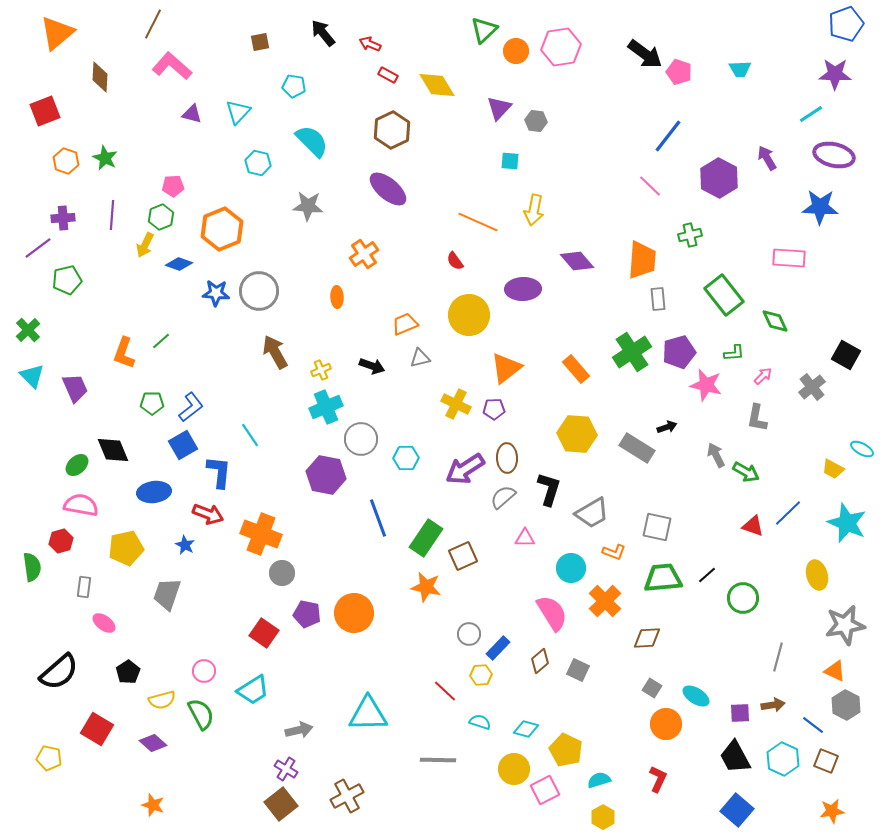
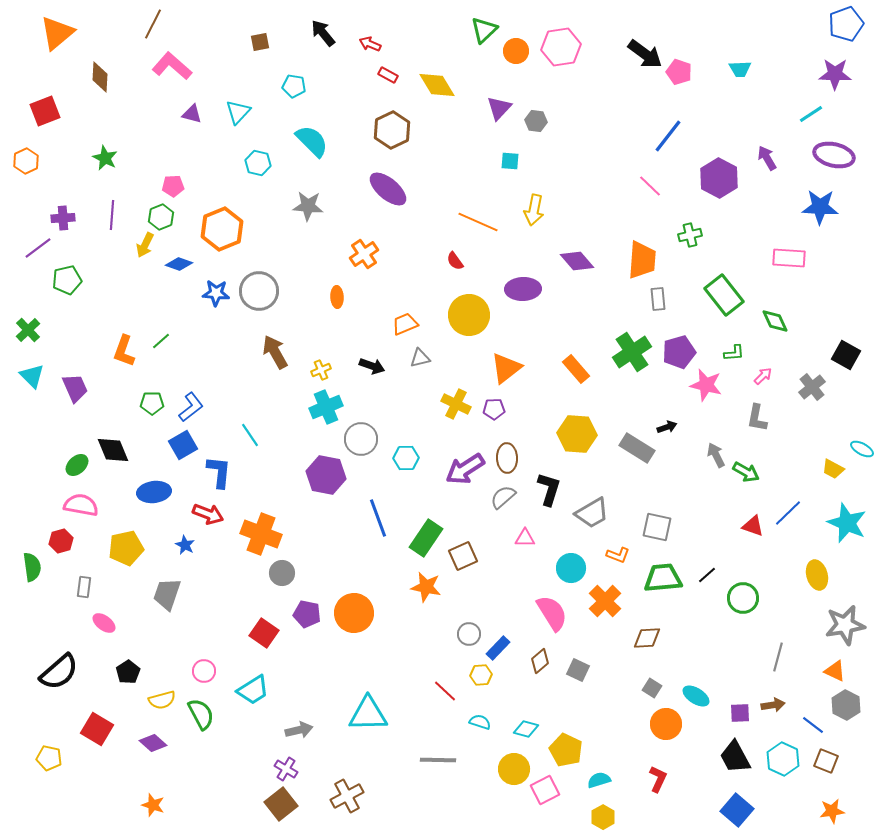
orange hexagon at (66, 161): moved 40 px left; rotated 15 degrees clockwise
orange L-shape at (124, 353): moved 2 px up
orange L-shape at (614, 552): moved 4 px right, 3 px down
